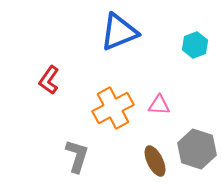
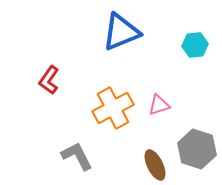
blue triangle: moved 2 px right
cyan hexagon: rotated 15 degrees clockwise
pink triangle: rotated 20 degrees counterclockwise
gray L-shape: rotated 44 degrees counterclockwise
brown ellipse: moved 4 px down
